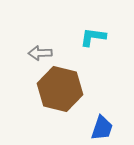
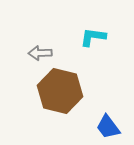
brown hexagon: moved 2 px down
blue trapezoid: moved 6 px right, 1 px up; rotated 124 degrees clockwise
